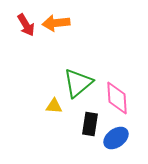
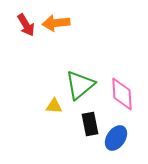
green triangle: moved 2 px right, 2 px down
pink diamond: moved 5 px right, 4 px up
black rectangle: rotated 20 degrees counterclockwise
blue ellipse: rotated 20 degrees counterclockwise
